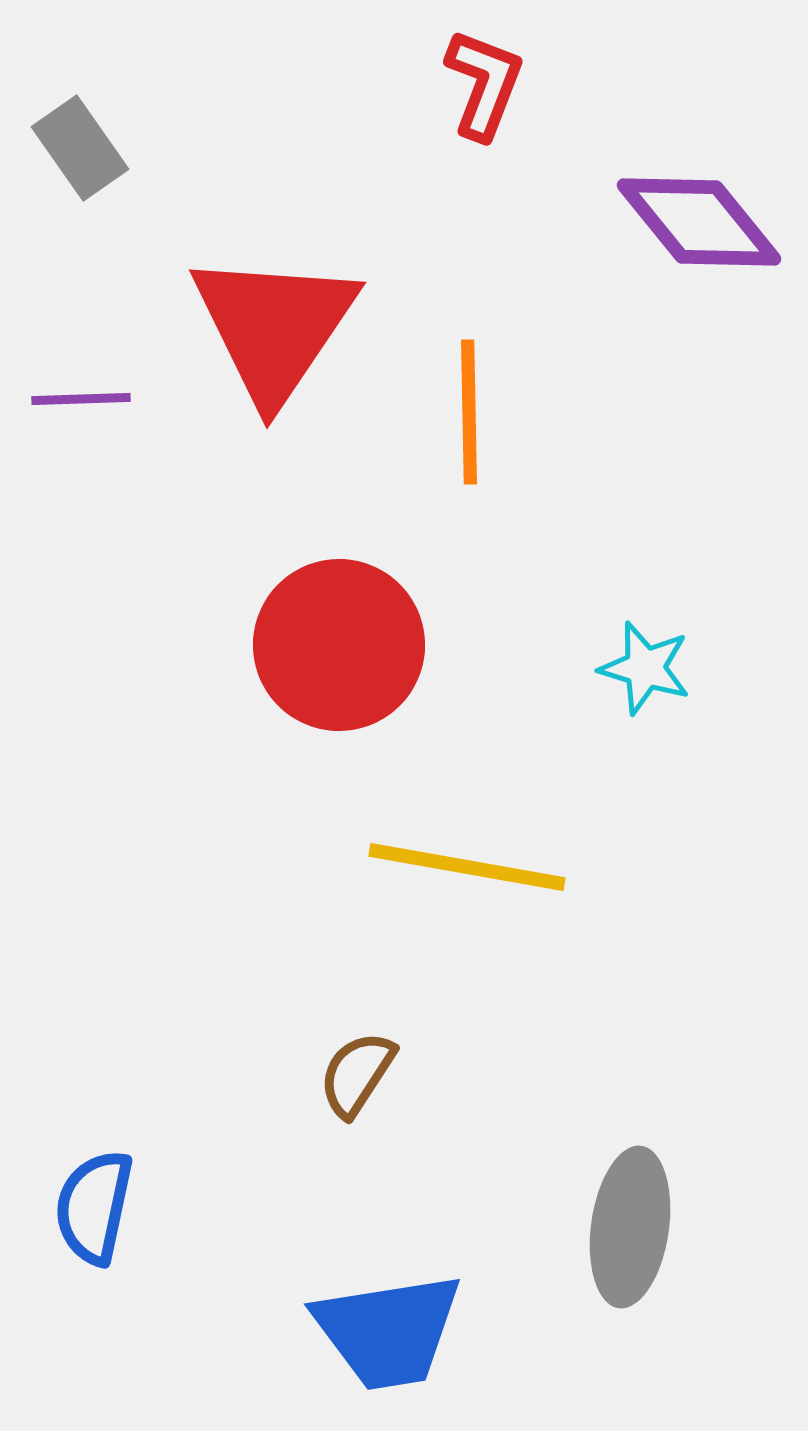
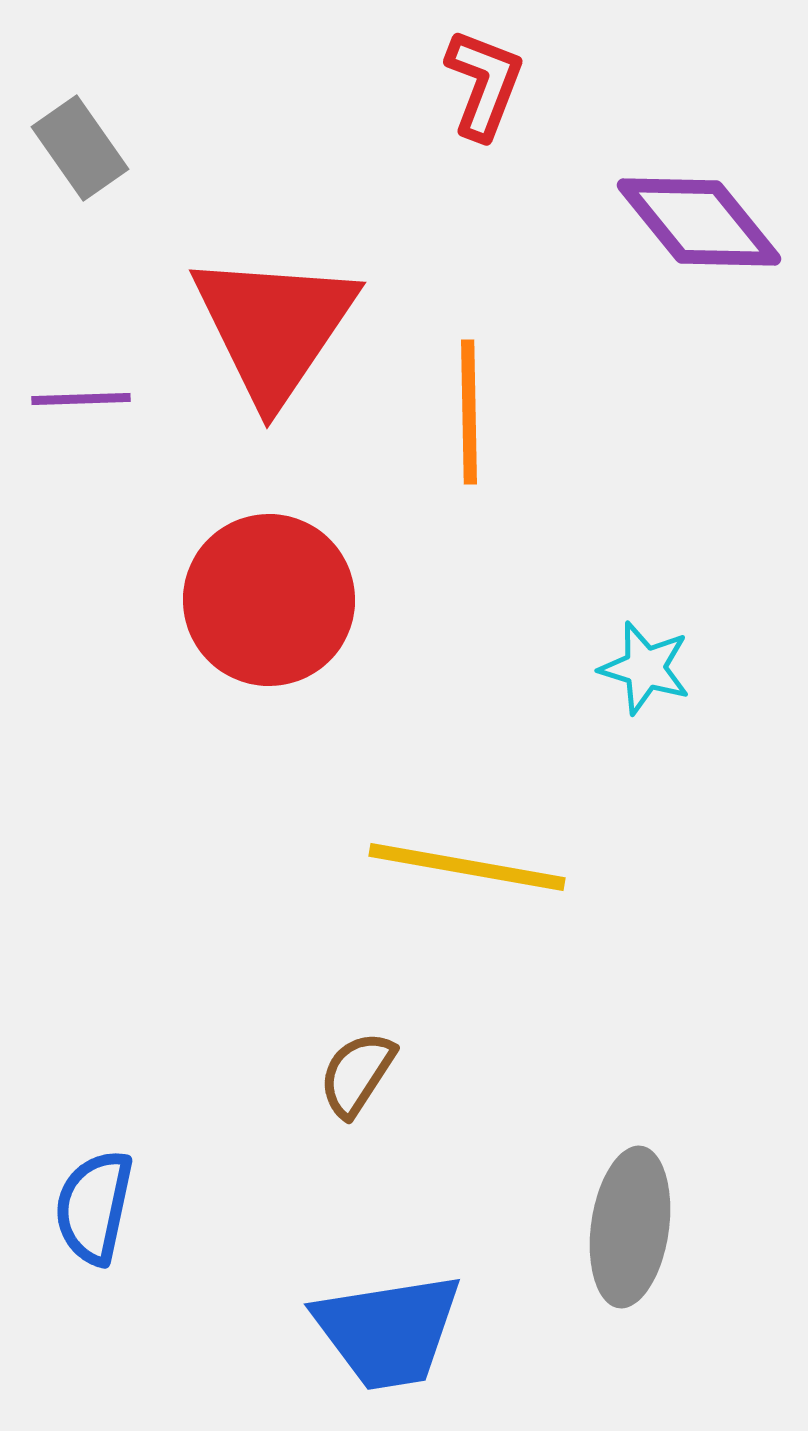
red circle: moved 70 px left, 45 px up
